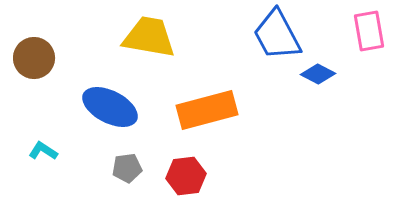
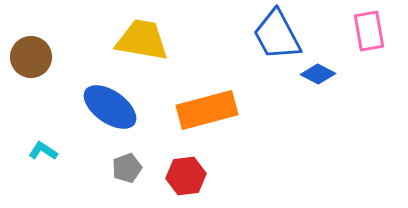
yellow trapezoid: moved 7 px left, 3 px down
brown circle: moved 3 px left, 1 px up
blue ellipse: rotated 8 degrees clockwise
gray pentagon: rotated 12 degrees counterclockwise
